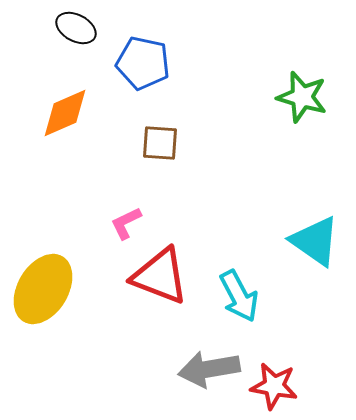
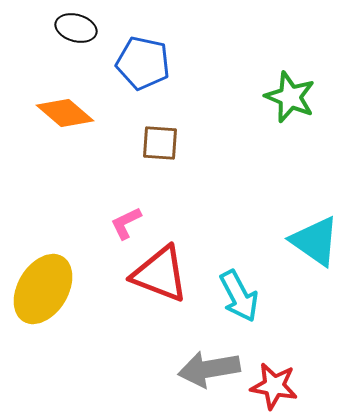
black ellipse: rotated 12 degrees counterclockwise
green star: moved 12 px left; rotated 6 degrees clockwise
orange diamond: rotated 64 degrees clockwise
red triangle: moved 2 px up
